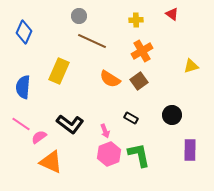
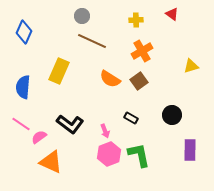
gray circle: moved 3 px right
